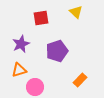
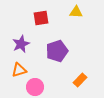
yellow triangle: rotated 40 degrees counterclockwise
